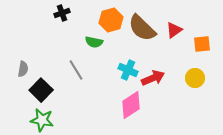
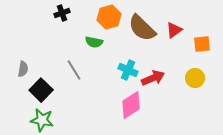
orange hexagon: moved 2 px left, 3 px up
gray line: moved 2 px left
